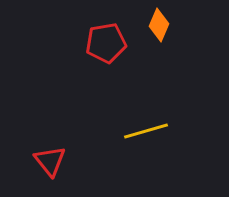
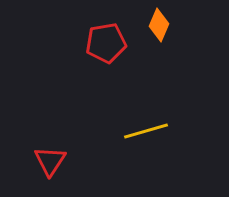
red triangle: rotated 12 degrees clockwise
